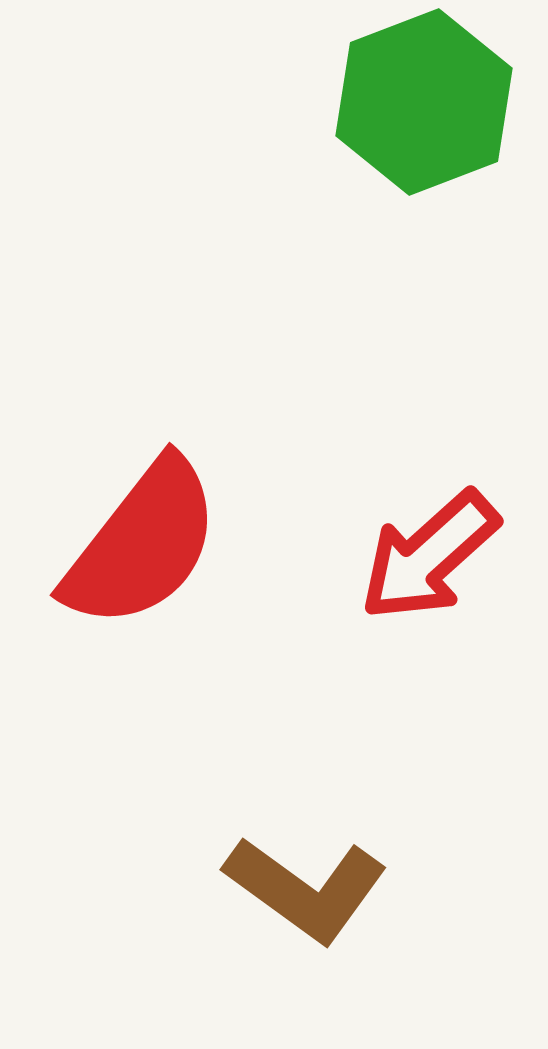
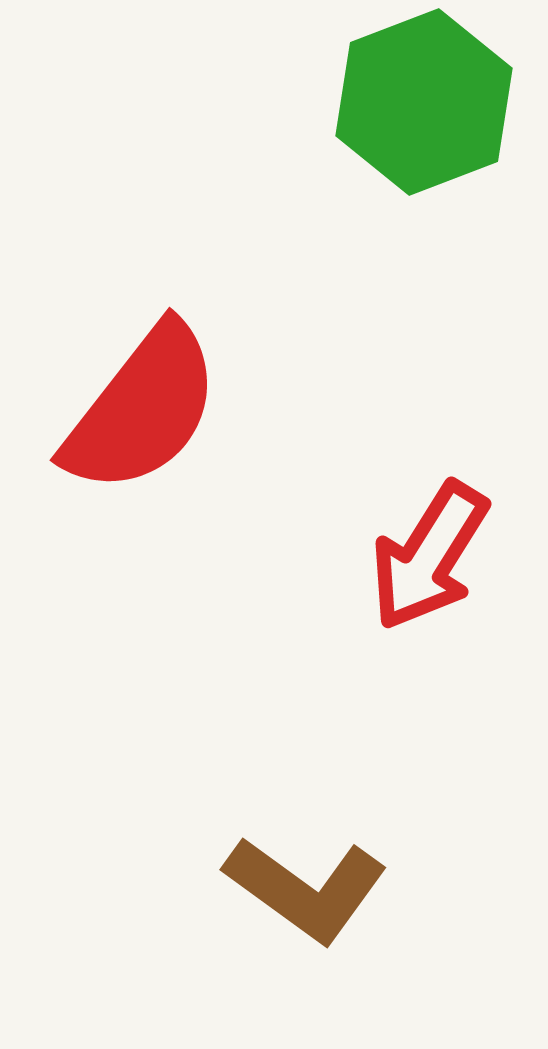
red semicircle: moved 135 px up
red arrow: rotated 16 degrees counterclockwise
